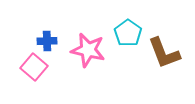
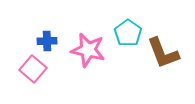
brown L-shape: moved 1 px left
pink square: moved 1 px left, 2 px down
